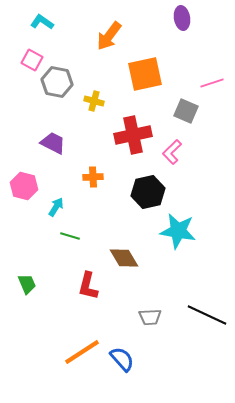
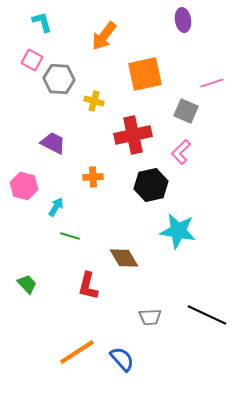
purple ellipse: moved 1 px right, 2 px down
cyan L-shape: rotated 40 degrees clockwise
orange arrow: moved 5 px left
gray hexagon: moved 2 px right, 3 px up; rotated 8 degrees counterclockwise
pink L-shape: moved 9 px right
black hexagon: moved 3 px right, 7 px up
green trapezoid: rotated 20 degrees counterclockwise
orange line: moved 5 px left
